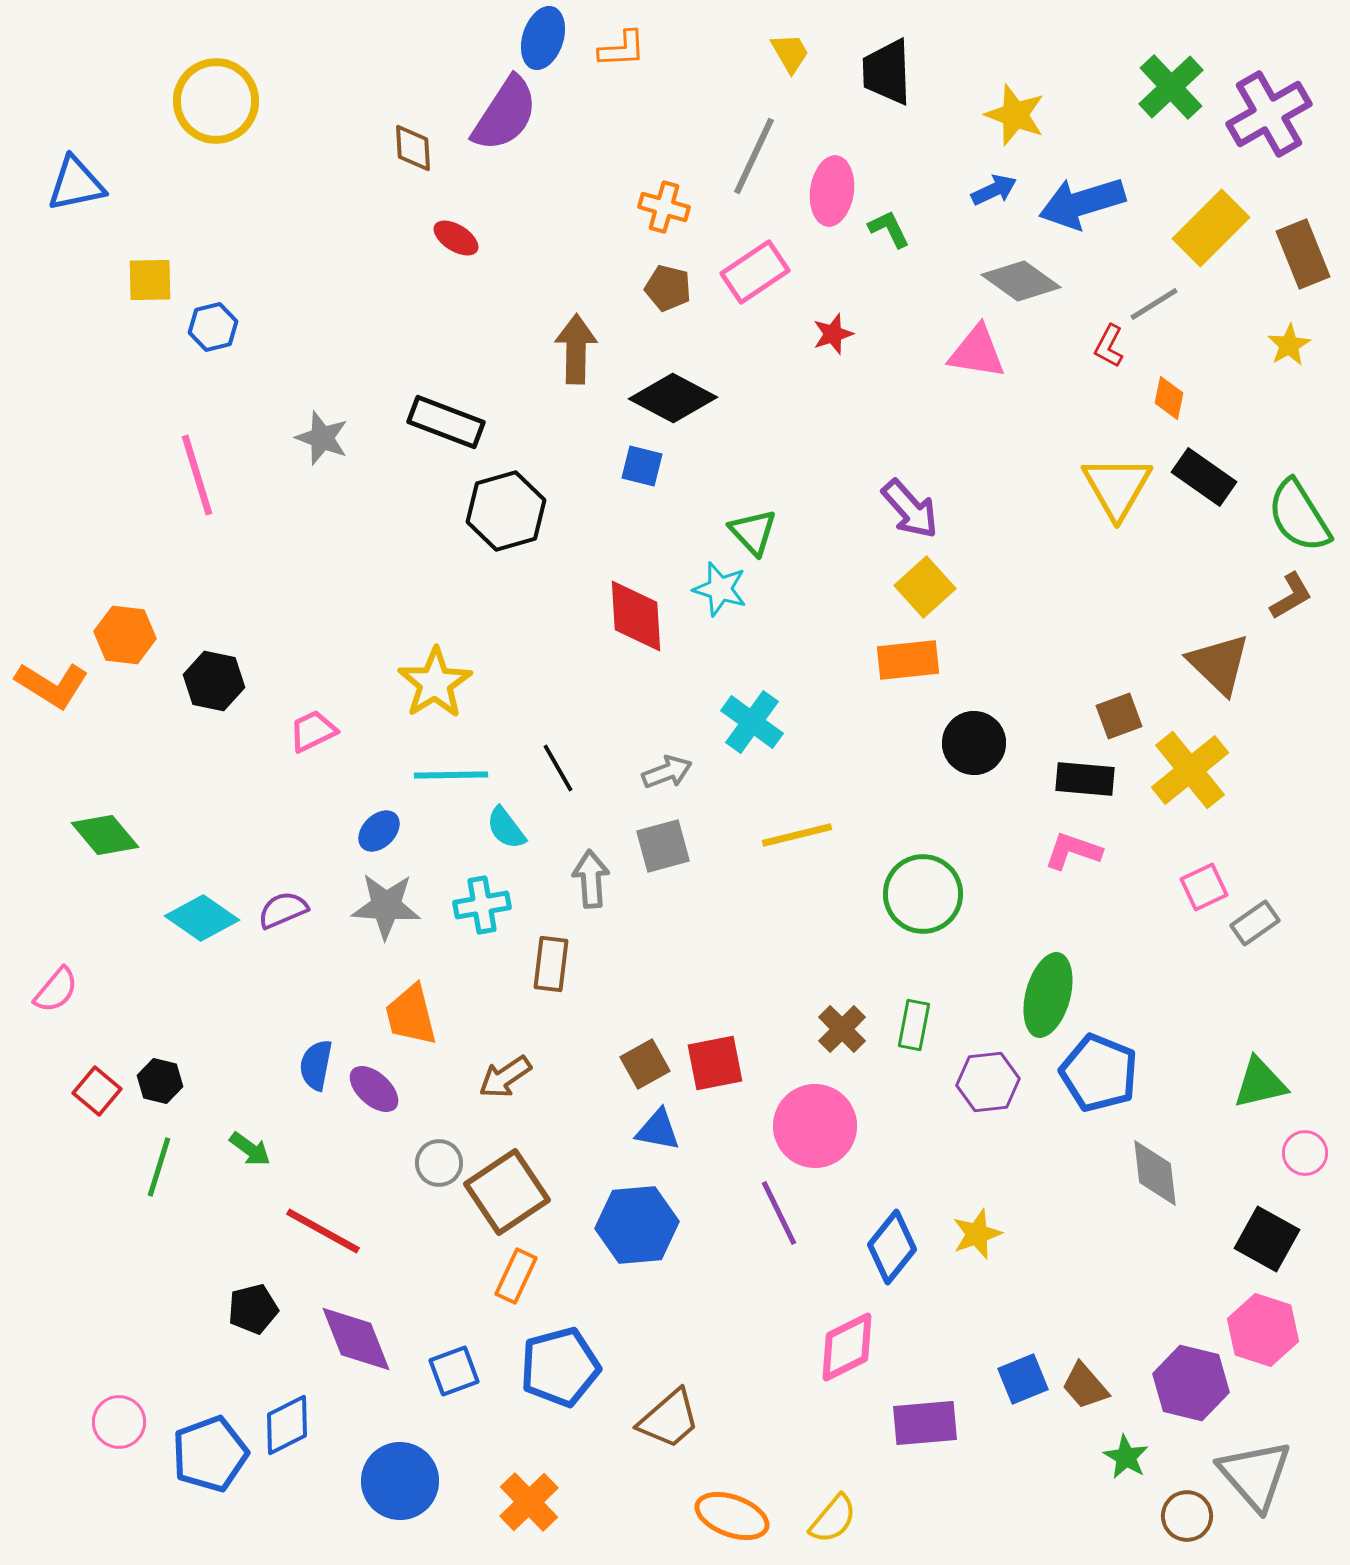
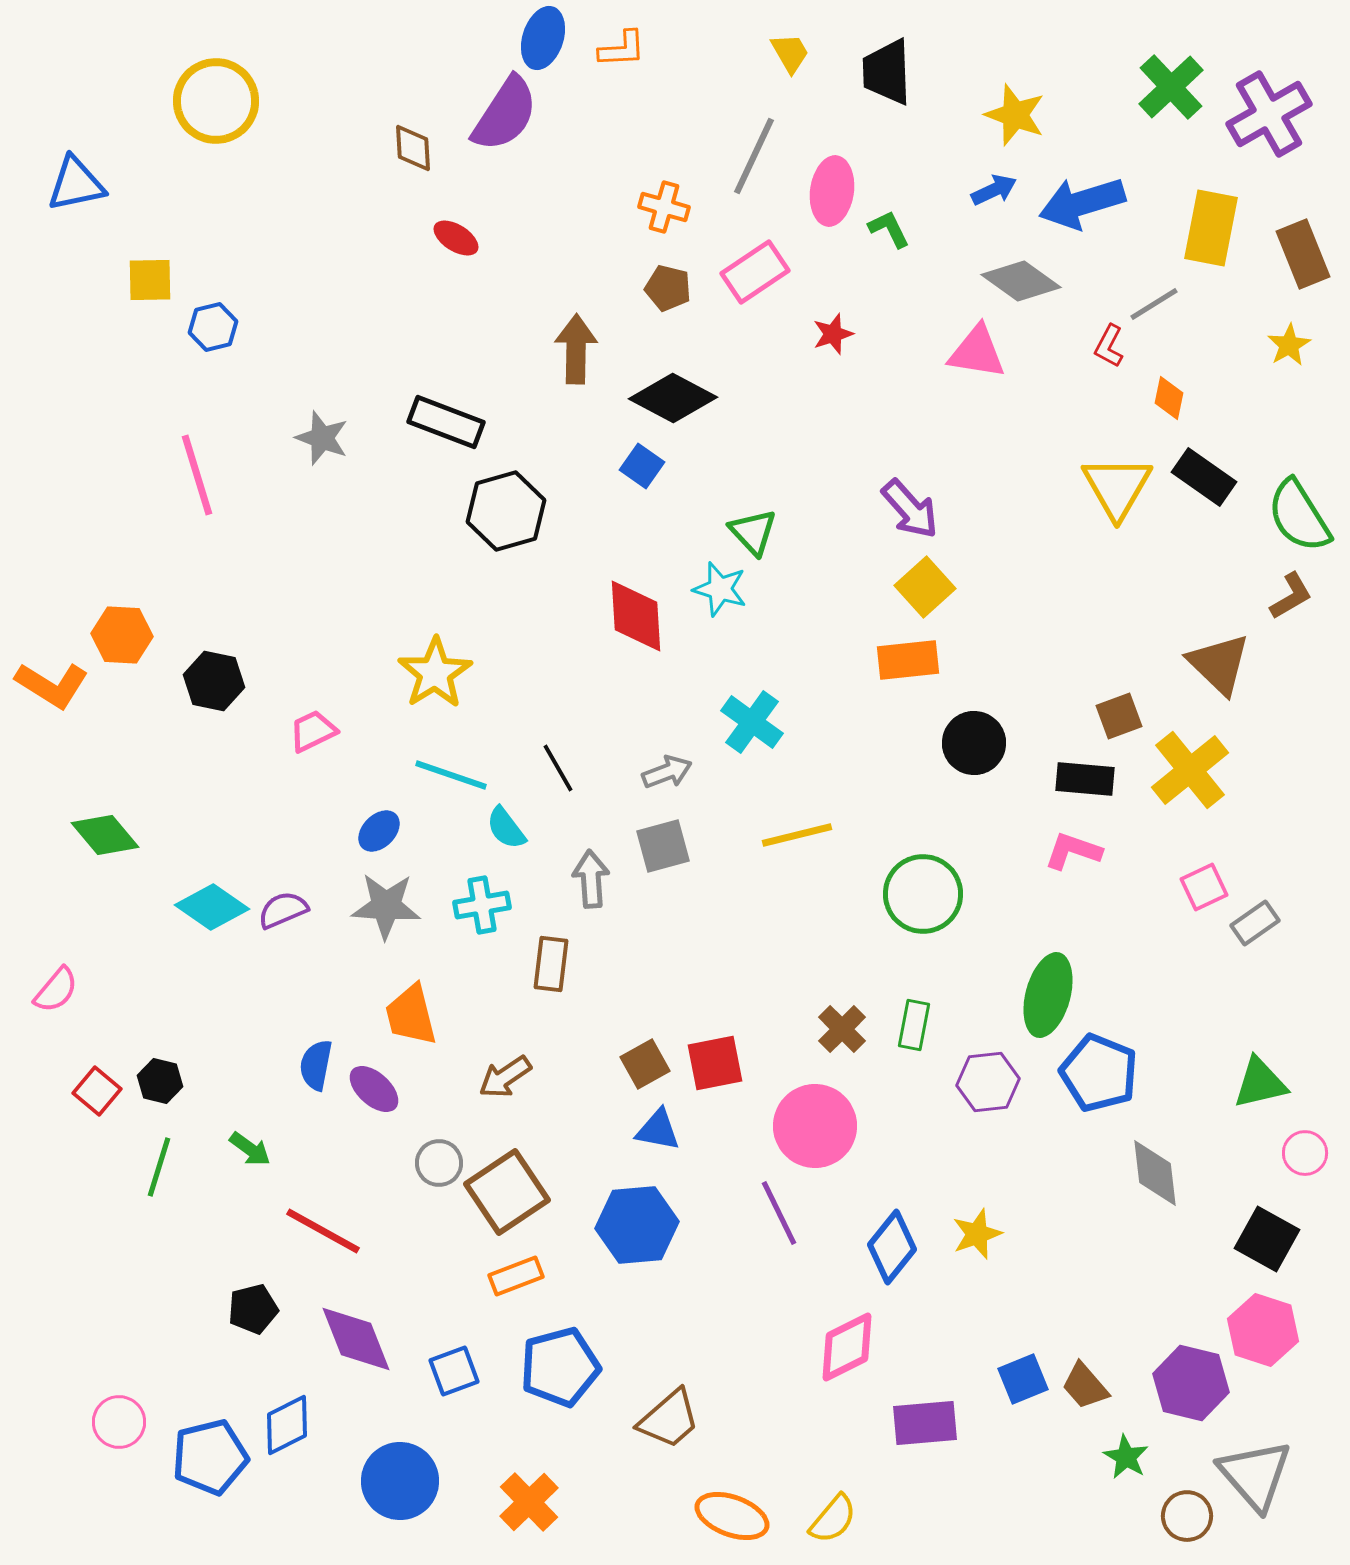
yellow rectangle at (1211, 228): rotated 34 degrees counterclockwise
blue square at (642, 466): rotated 21 degrees clockwise
orange hexagon at (125, 635): moved 3 px left; rotated 4 degrees counterclockwise
yellow star at (435, 683): moved 10 px up
cyan line at (451, 775): rotated 20 degrees clockwise
cyan diamond at (202, 918): moved 10 px right, 11 px up
orange rectangle at (516, 1276): rotated 44 degrees clockwise
blue pentagon at (210, 1454): moved 3 px down; rotated 6 degrees clockwise
